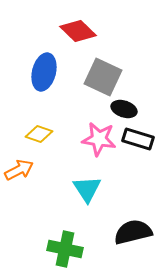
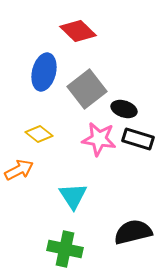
gray square: moved 16 px left, 12 px down; rotated 27 degrees clockwise
yellow diamond: rotated 20 degrees clockwise
cyan triangle: moved 14 px left, 7 px down
